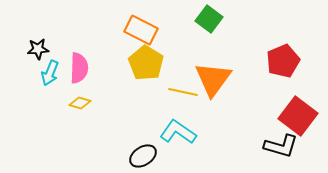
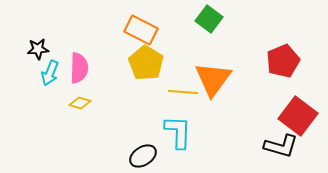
yellow line: rotated 8 degrees counterclockwise
cyan L-shape: rotated 57 degrees clockwise
